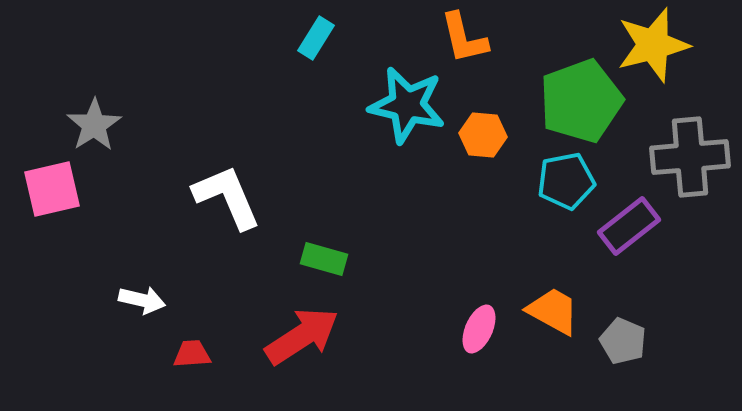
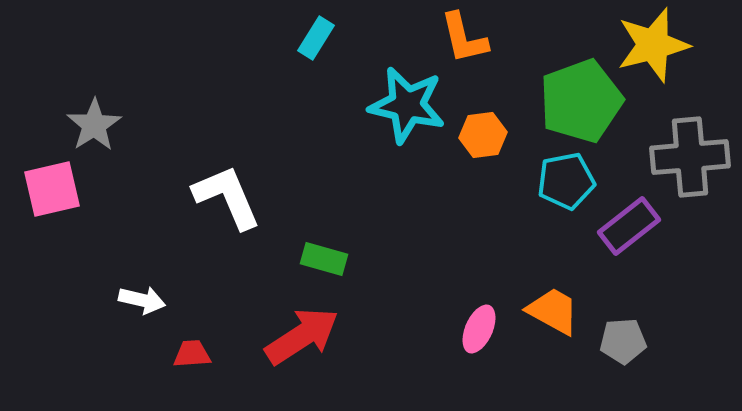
orange hexagon: rotated 12 degrees counterclockwise
gray pentagon: rotated 27 degrees counterclockwise
